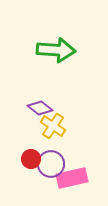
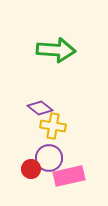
yellow cross: rotated 25 degrees counterclockwise
red circle: moved 10 px down
purple circle: moved 2 px left, 6 px up
pink rectangle: moved 3 px left, 2 px up
